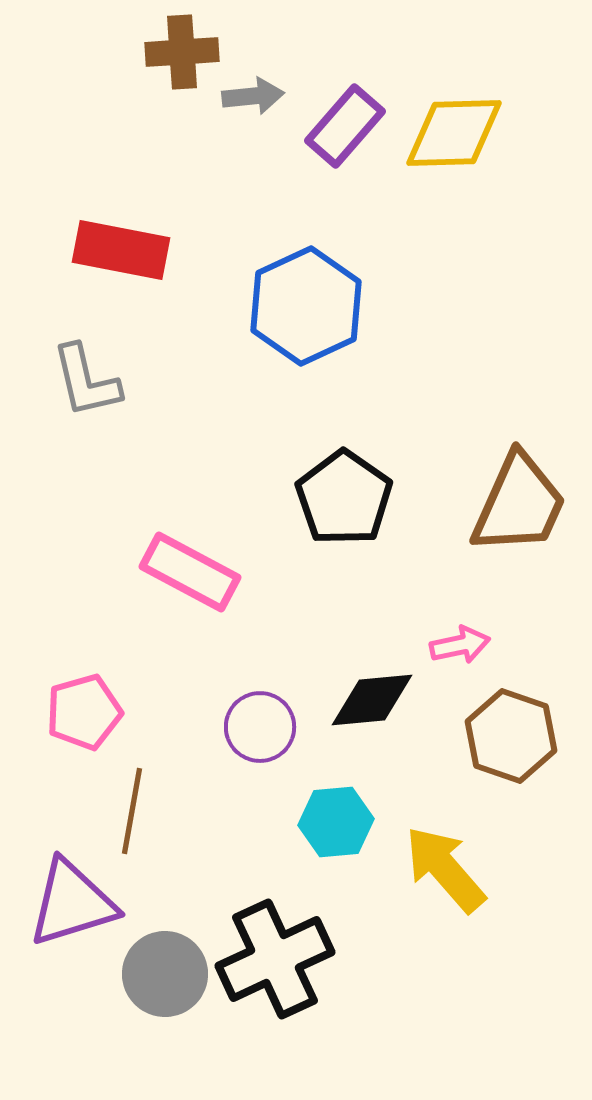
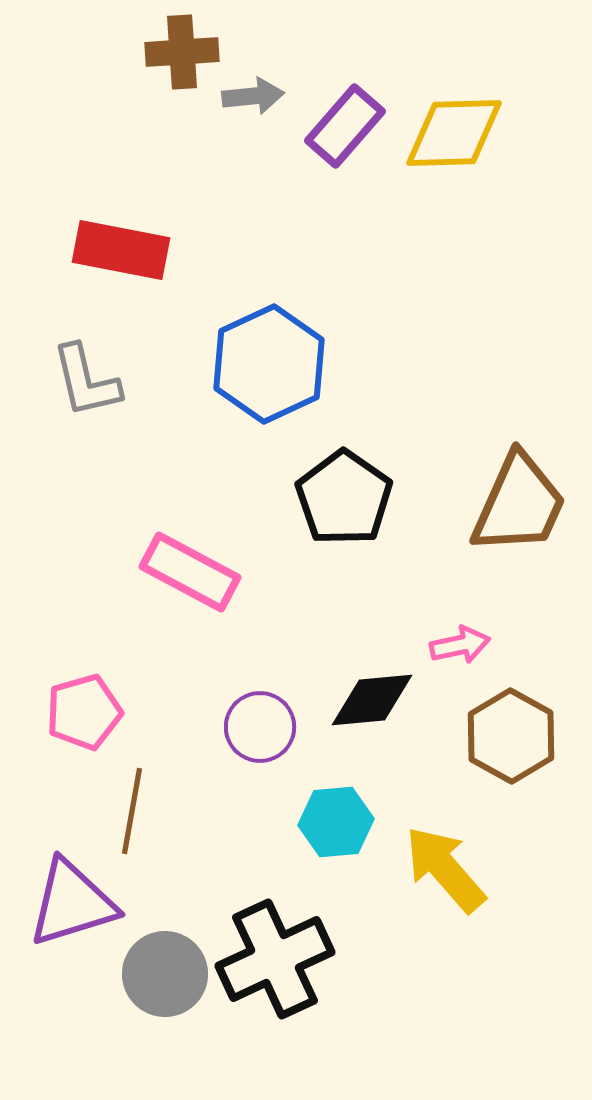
blue hexagon: moved 37 px left, 58 px down
brown hexagon: rotated 10 degrees clockwise
